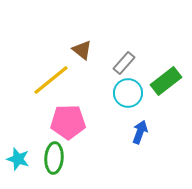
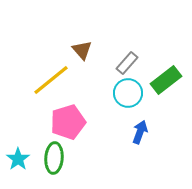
brown triangle: rotated 10 degrees clockwise
gray rectangle: moved 3 px right
green rectangle: moved 1 px up
pink pentagon: rotated 16 degrees counterclockwise
cyan star: rotated 20 degrees clockwise
